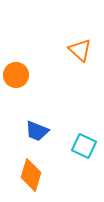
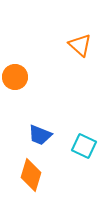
orange triangle: moved 5 px up
orange circle: moved 1 px left, 2 px down
blue trapezoid: moved 3 px right, 4 px down
